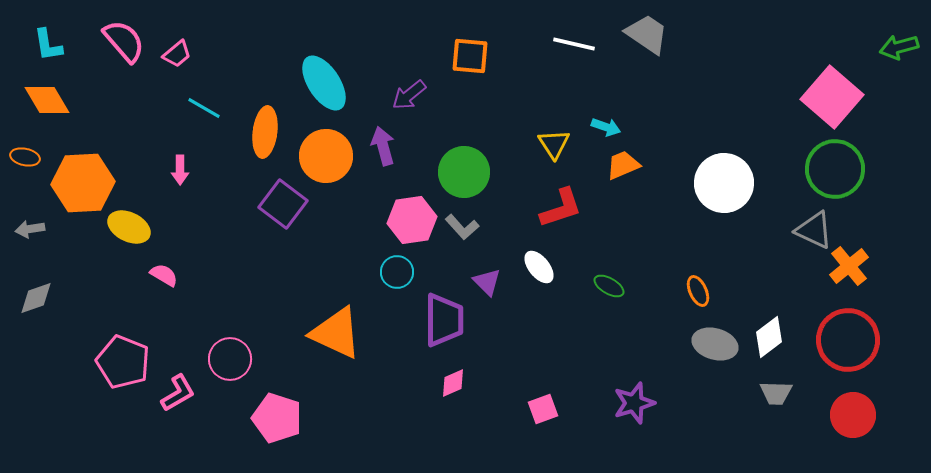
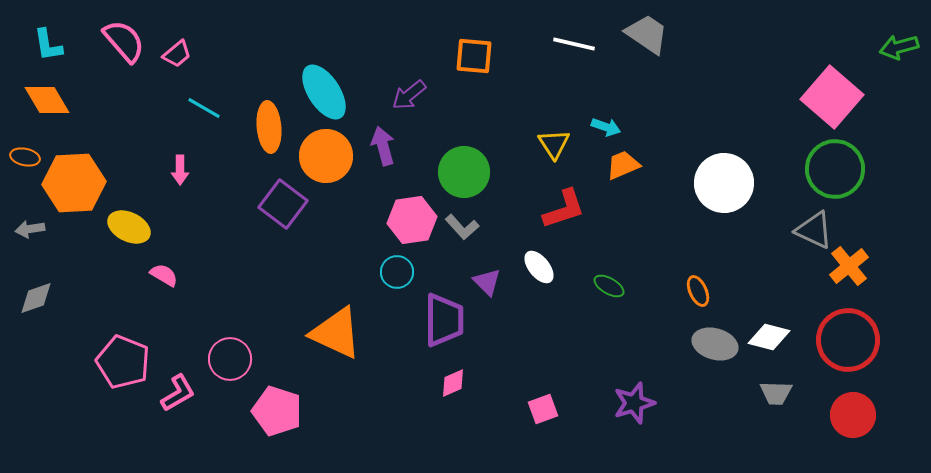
orange square at (470, 56): moved 4 px right
cyan ellipse at (324, 83): moved 9 px down
orange ellipse at (265, 132): moved 4 px right, 5 px up; rotated 12 degrees counterclockwise
orange hexagon at (83, 183): moved 9 px left
red L-shape at (561, 208): moved 3 px right, 1 px down
white diamond at (769, 337): rotated 51 degrees clockwise
pink pentagon at (277, 418): moved 7 px up
